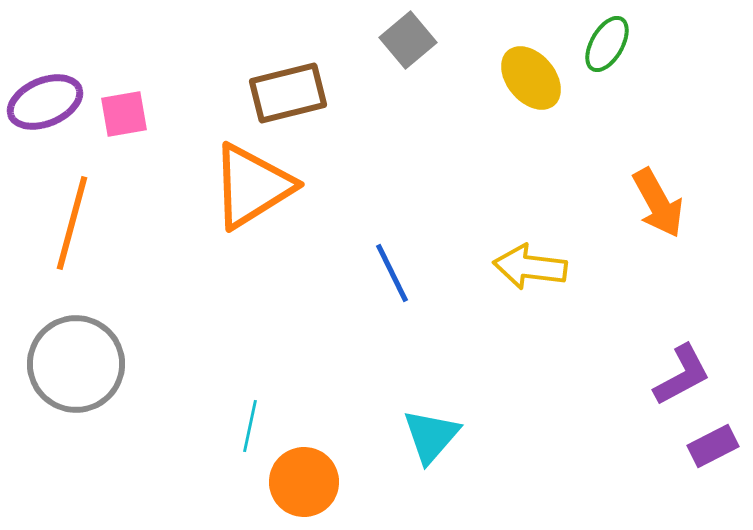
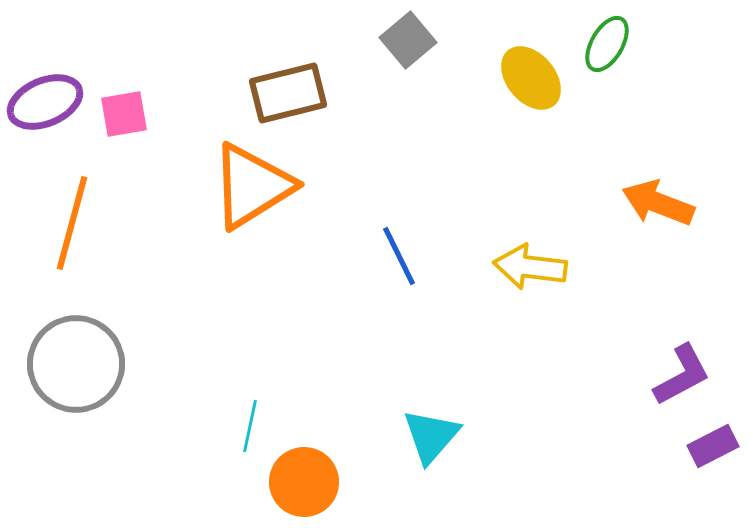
orange arrow: rotated 140 degrees clockwise
blue line: moved 7 px right, 17 px up
